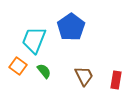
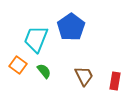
cyan trapezoid: moved 2 px right, 1 px up
orange square: moved 1 px up
red rectangle: moved 1 px left, 1 px down
